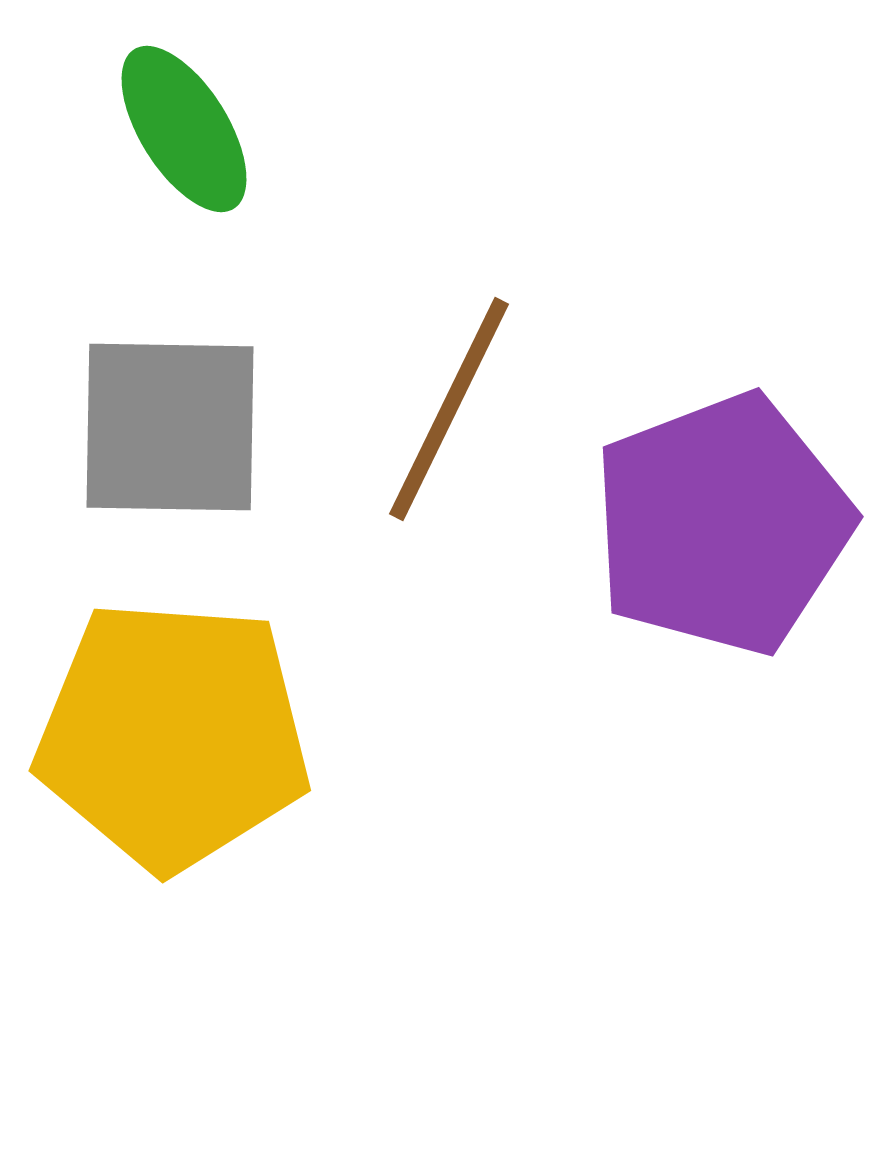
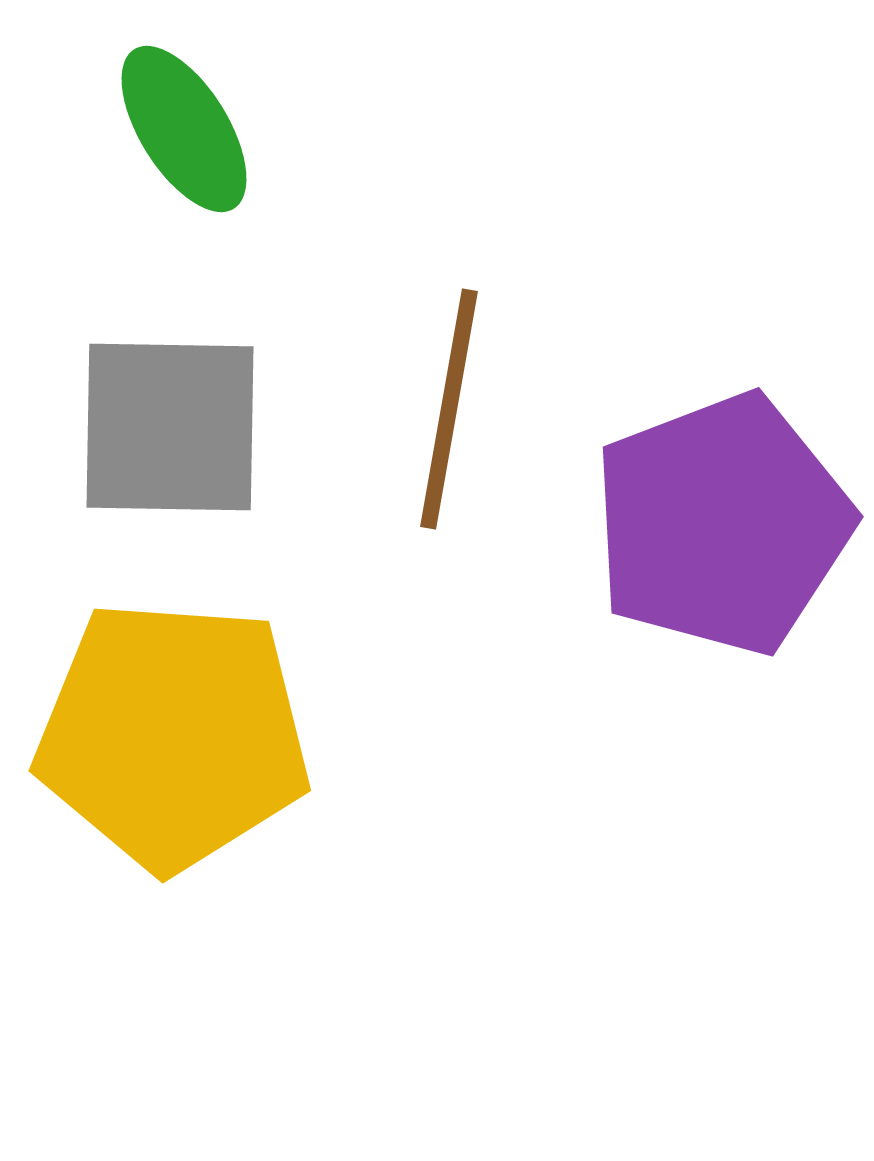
brown line: rotated 16 degrees counterclockwise
